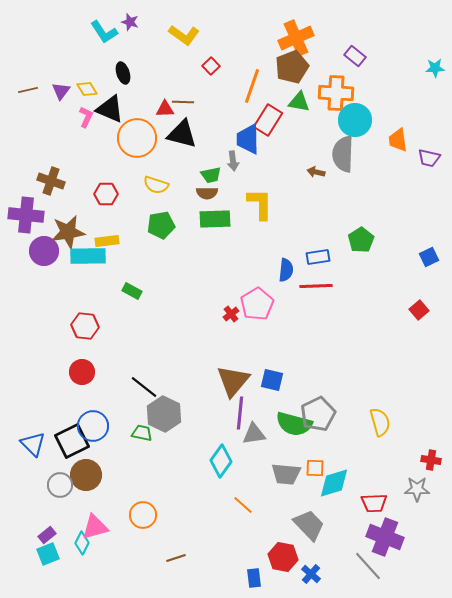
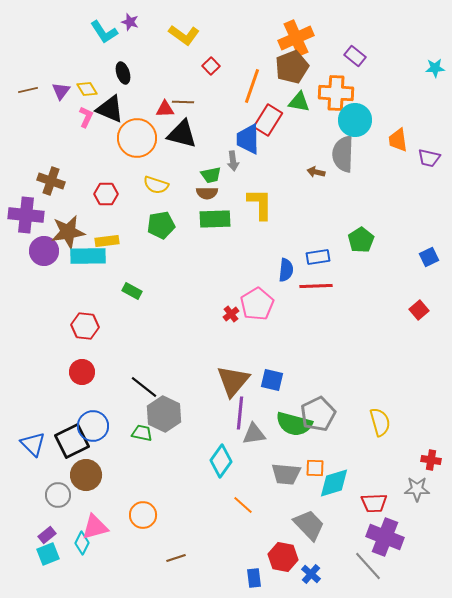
gray circle at (60, 485): moved 2 px left, 10 px down
